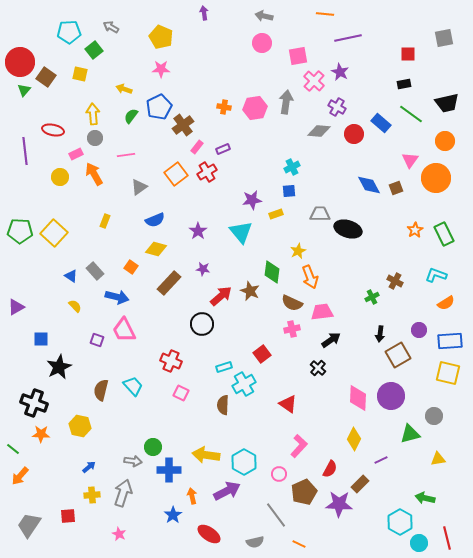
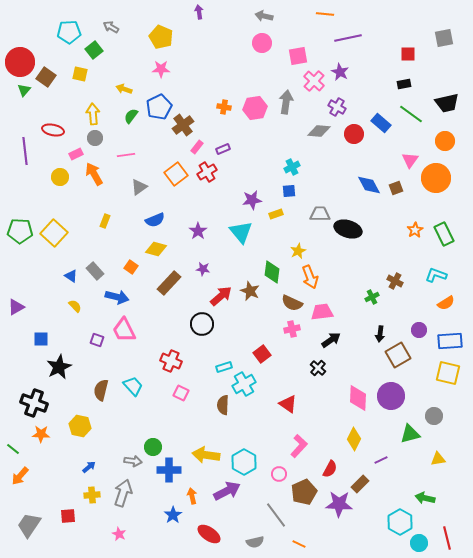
purple arrow at (204, 13): moved 5 px left, 1 px up
